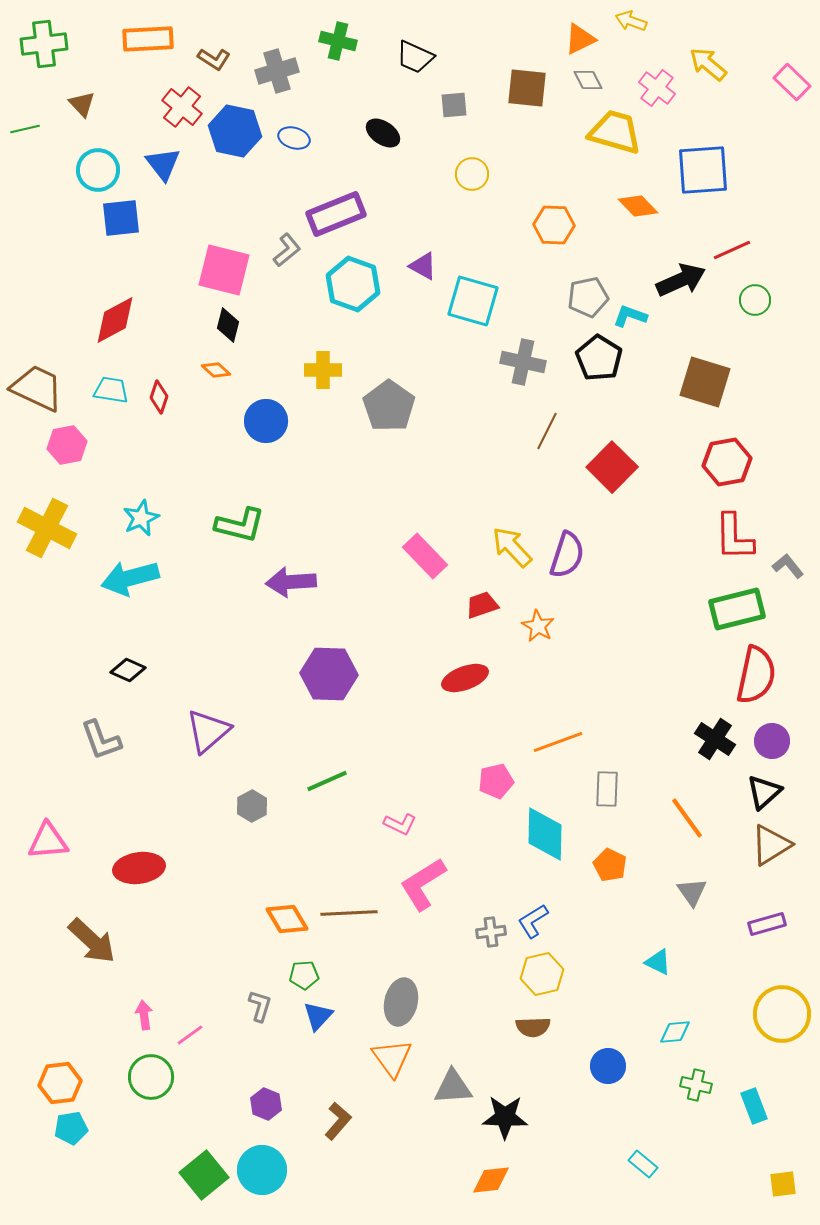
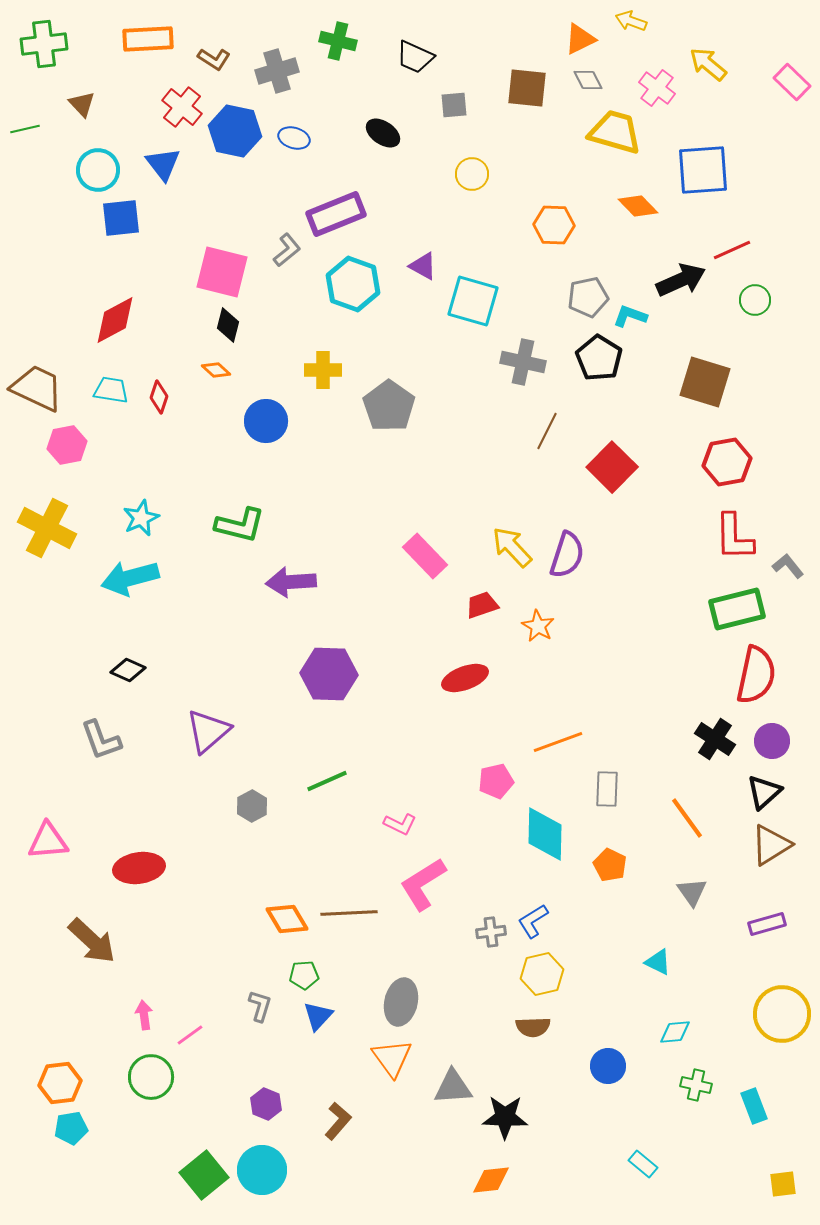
pink square at (224, 270): moved 2 px left, 2 px down
